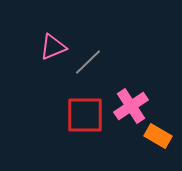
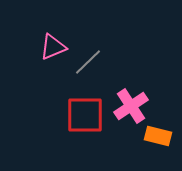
orange rectangle: rotated 16 degrees counterclockwise
